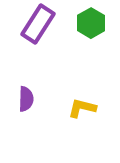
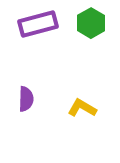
purple rectangle: rotated 42 degrees clockwise
yellow L-shape: rotated 16 degrees clockwise
